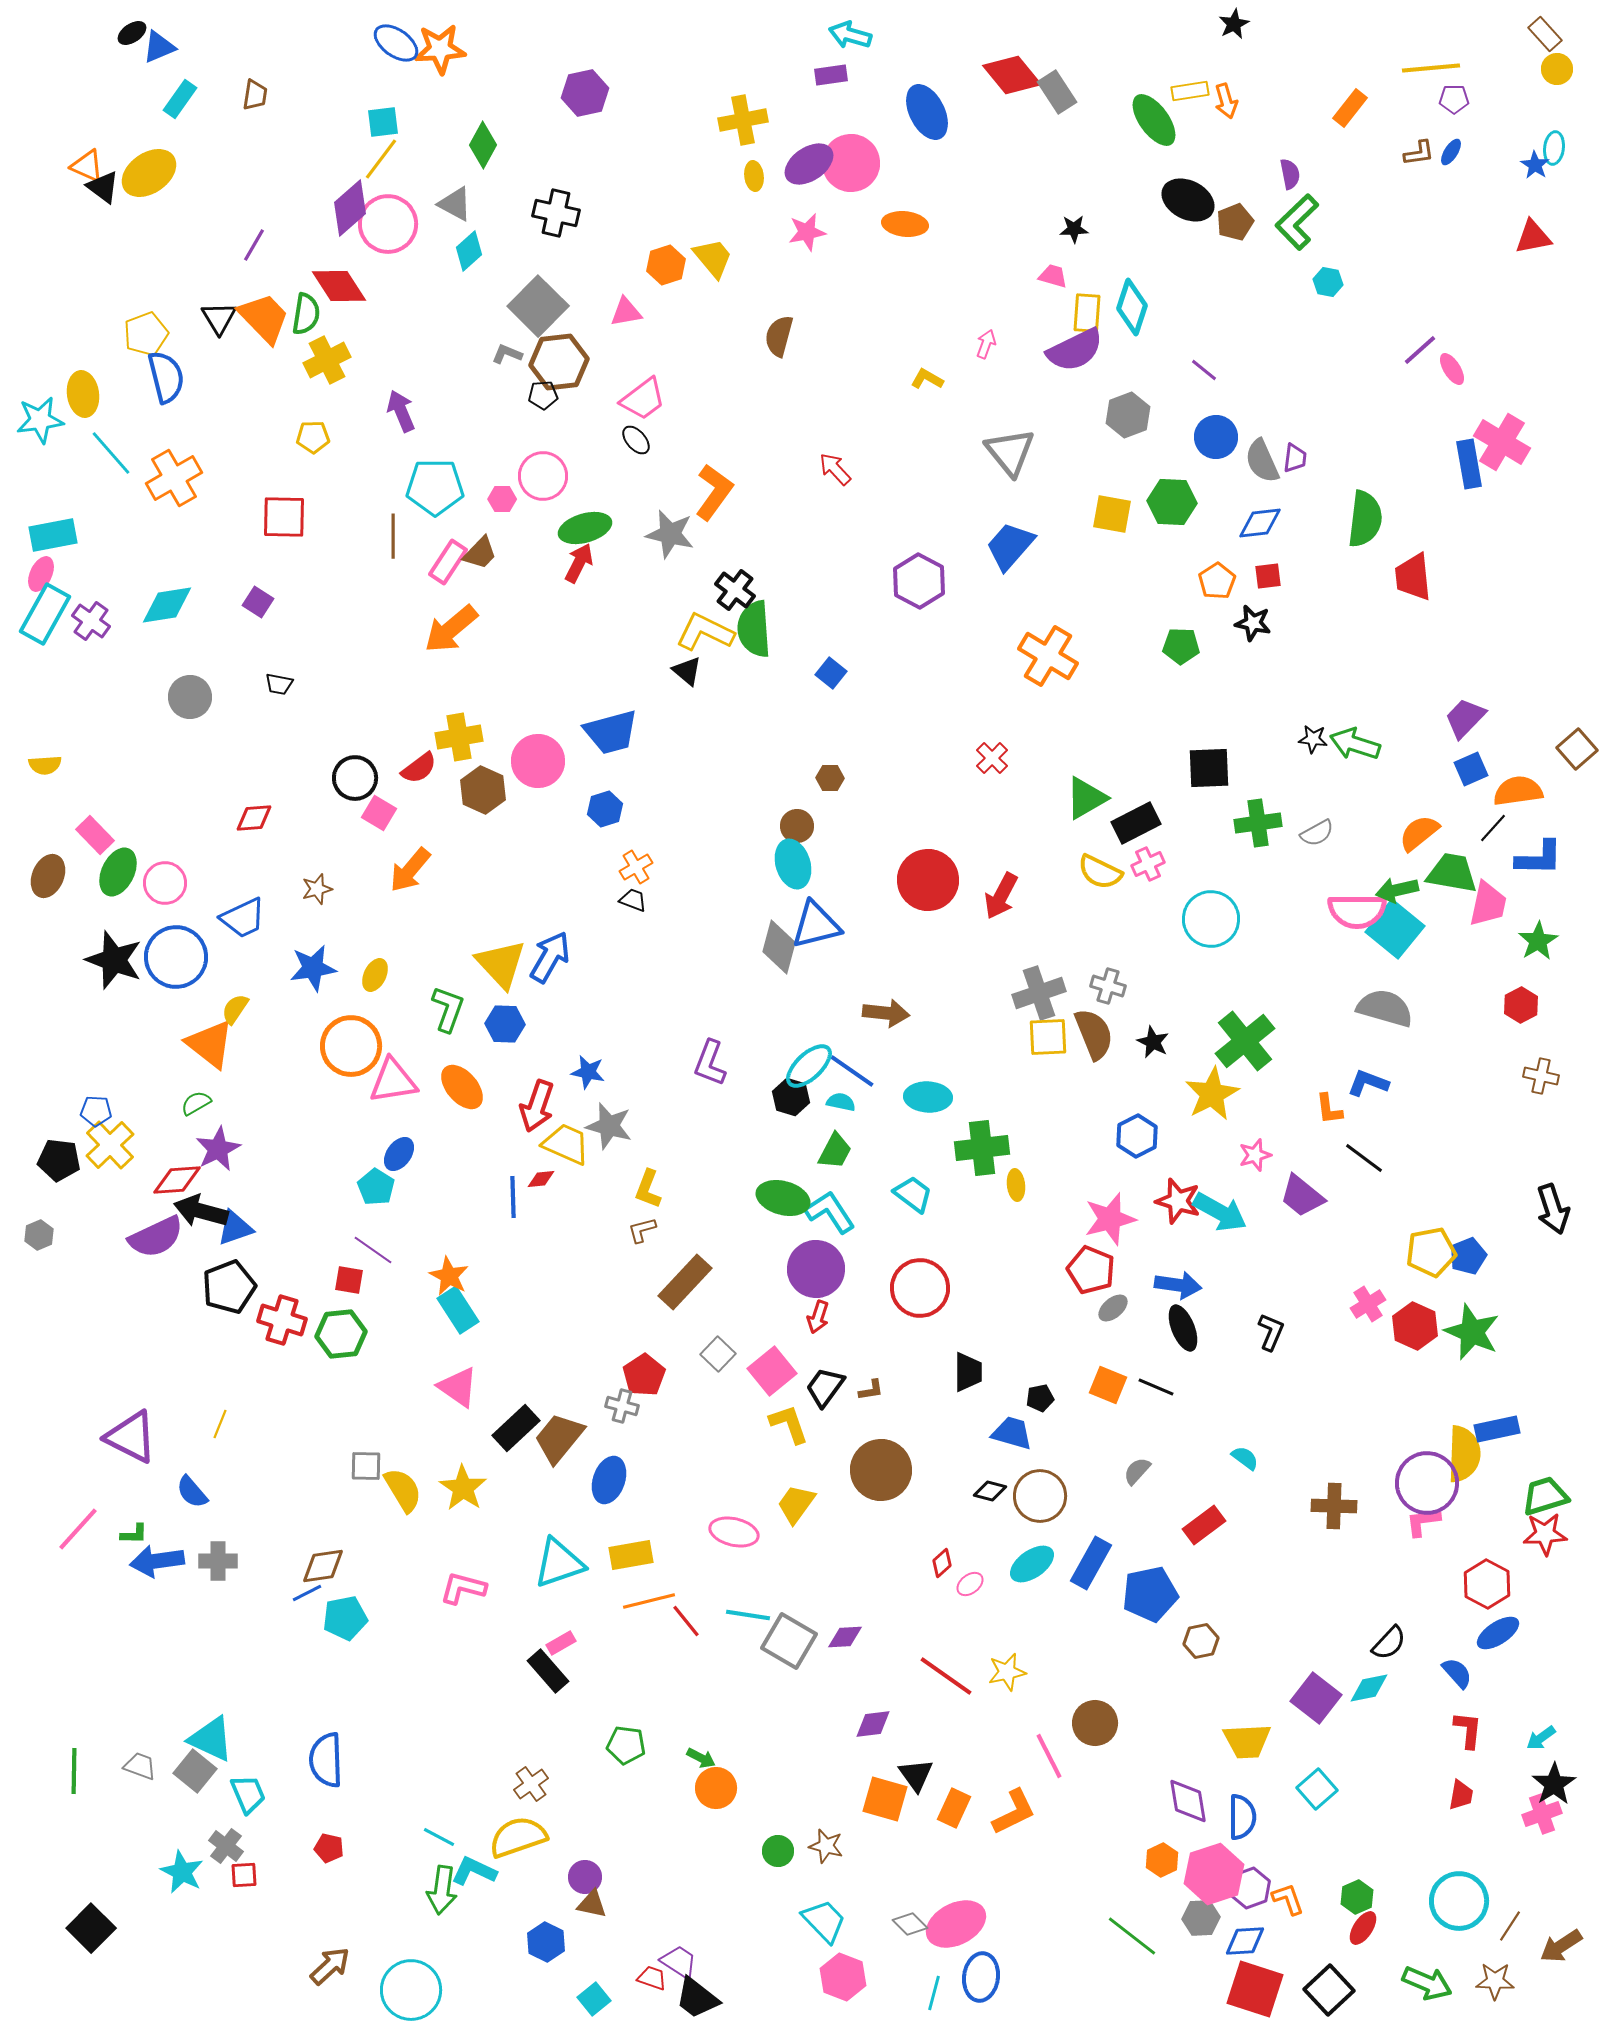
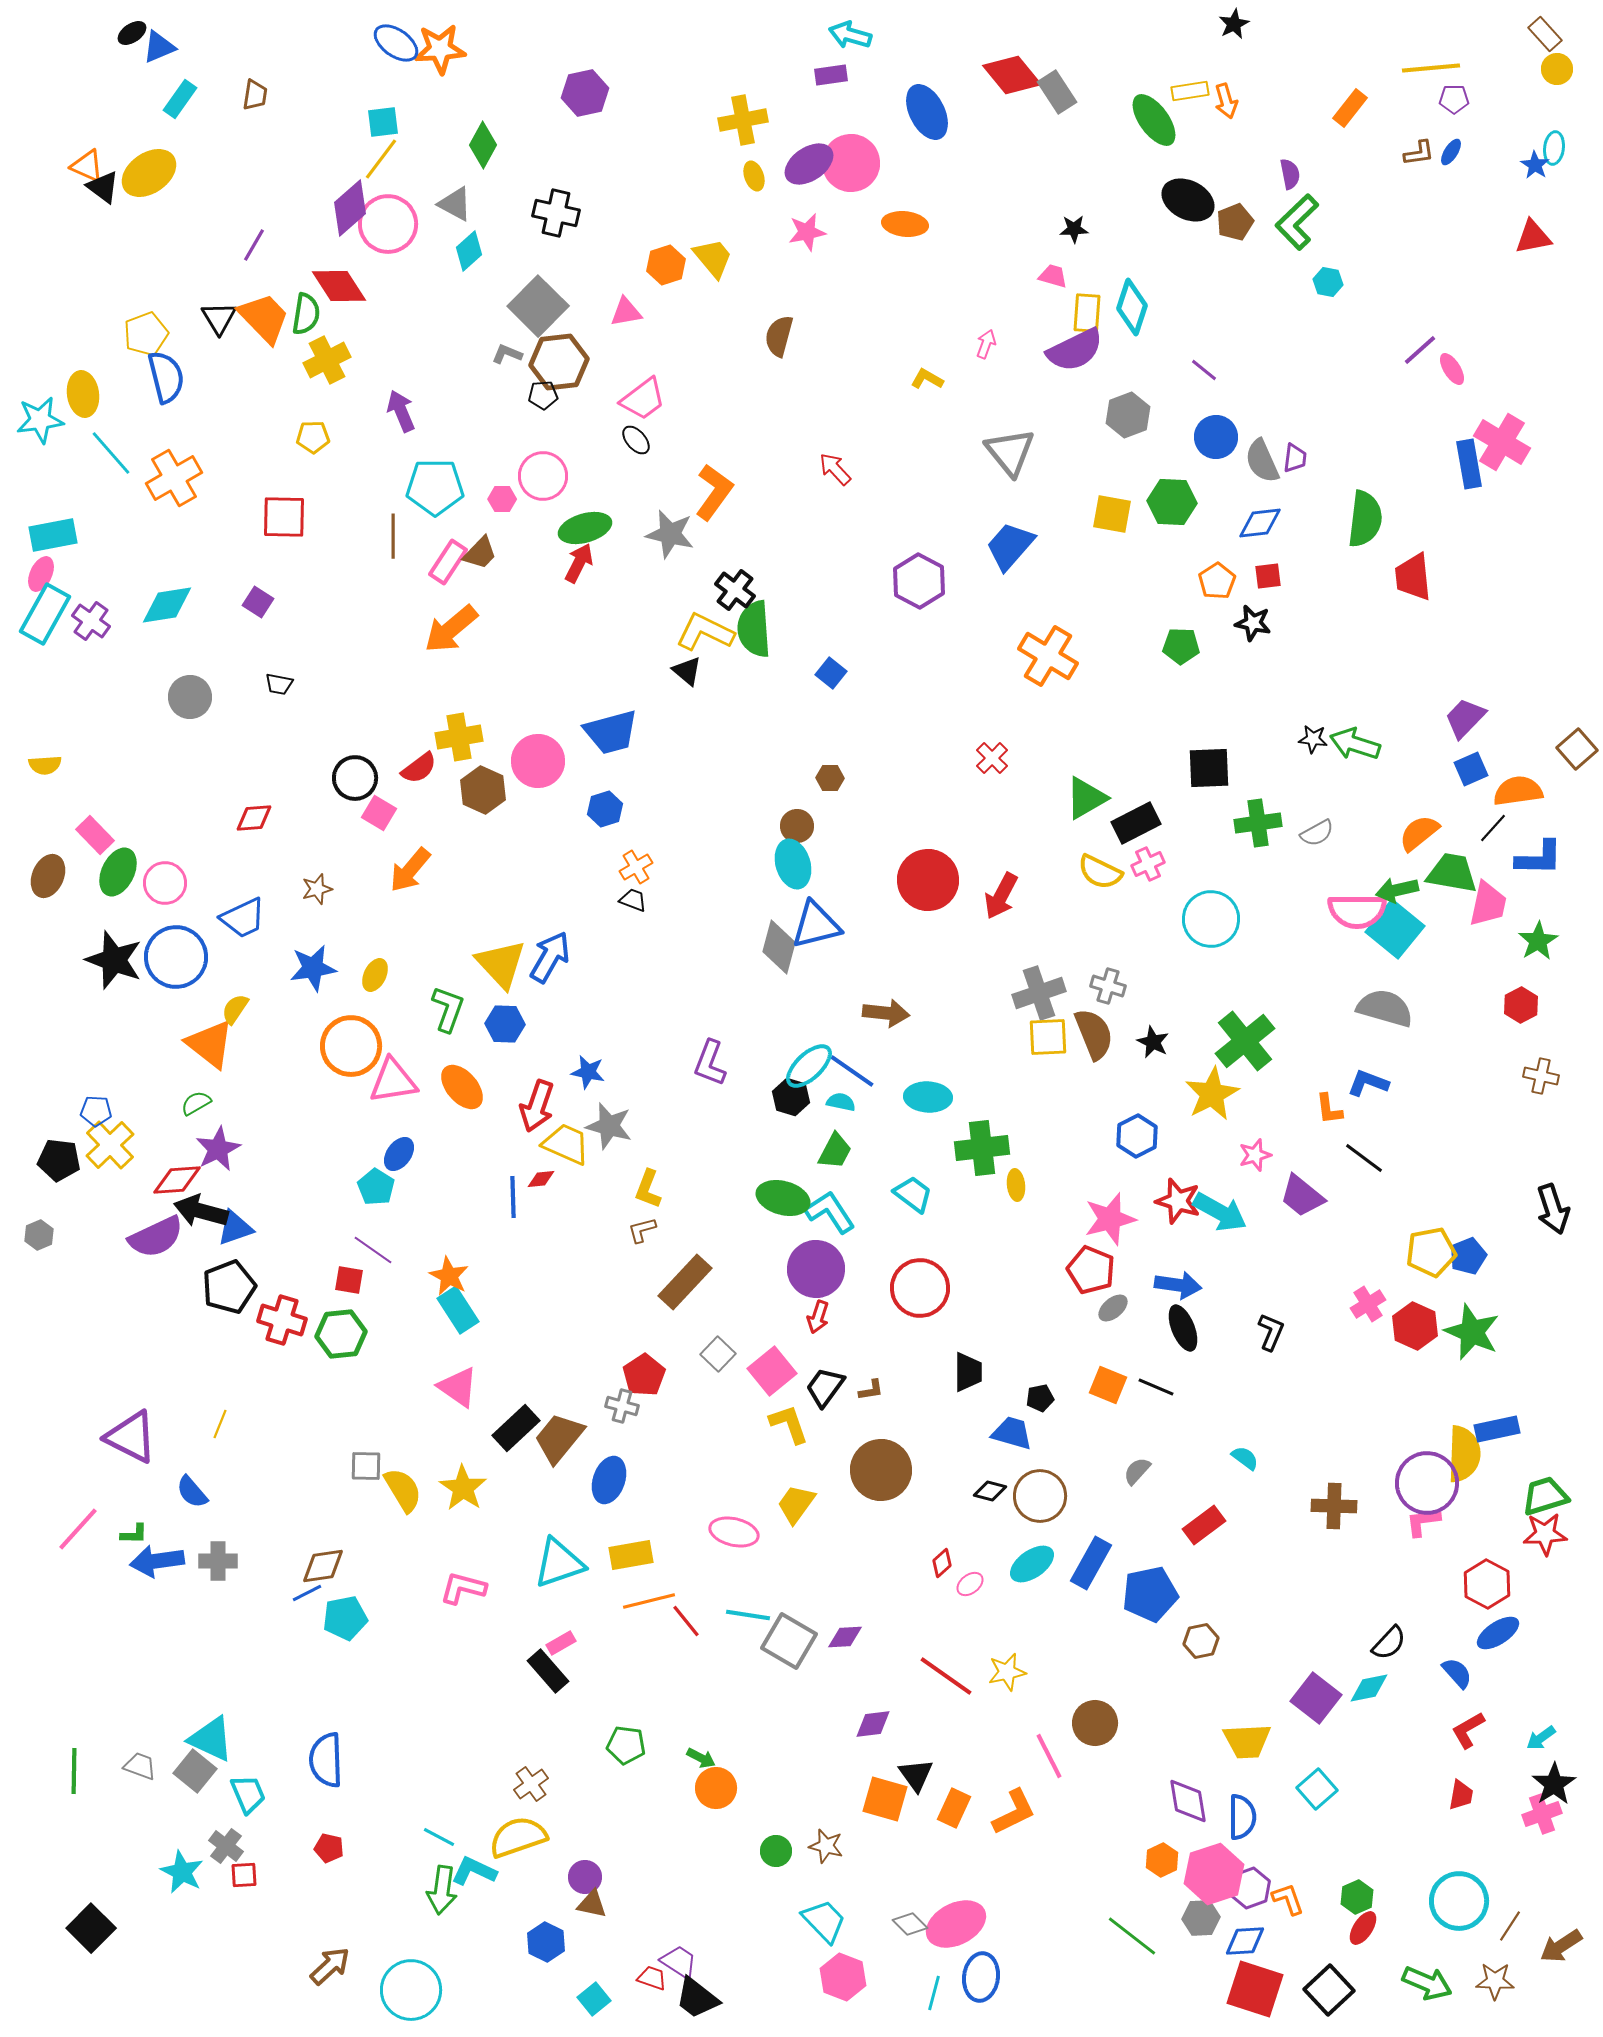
yellow ellipse at (754, 176): rotated 12 degrees counterclockwise
red L-shape at (1468, 1730): rotated 126 degrees counterclockwise
green circle at (778, 1851): moved 2 px left
